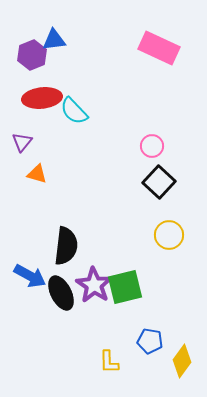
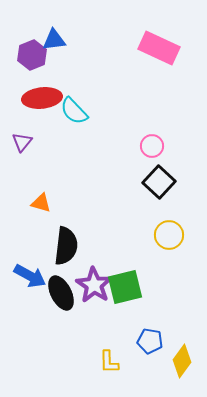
orange triangle: moved 4 px right, 29 px down
